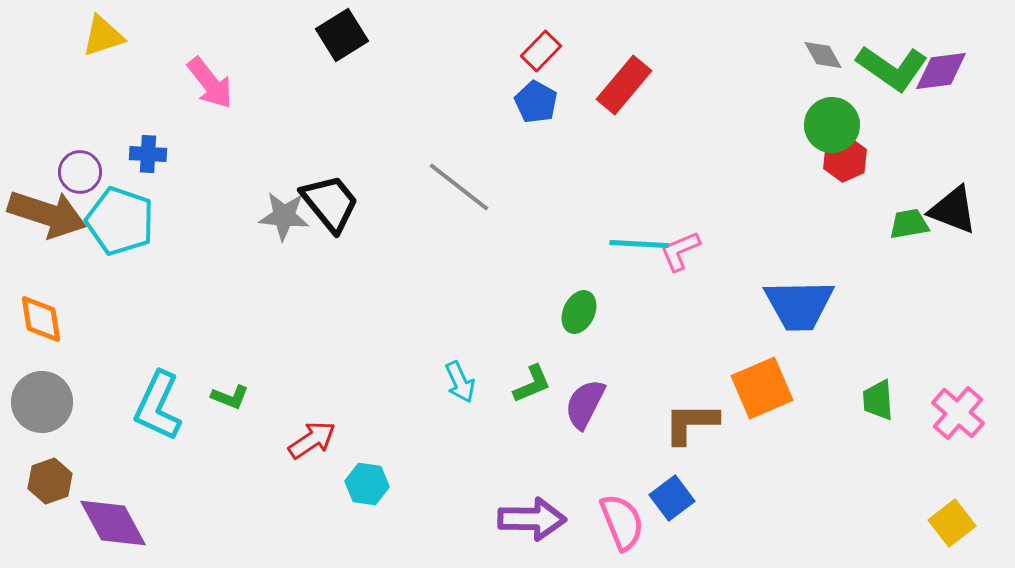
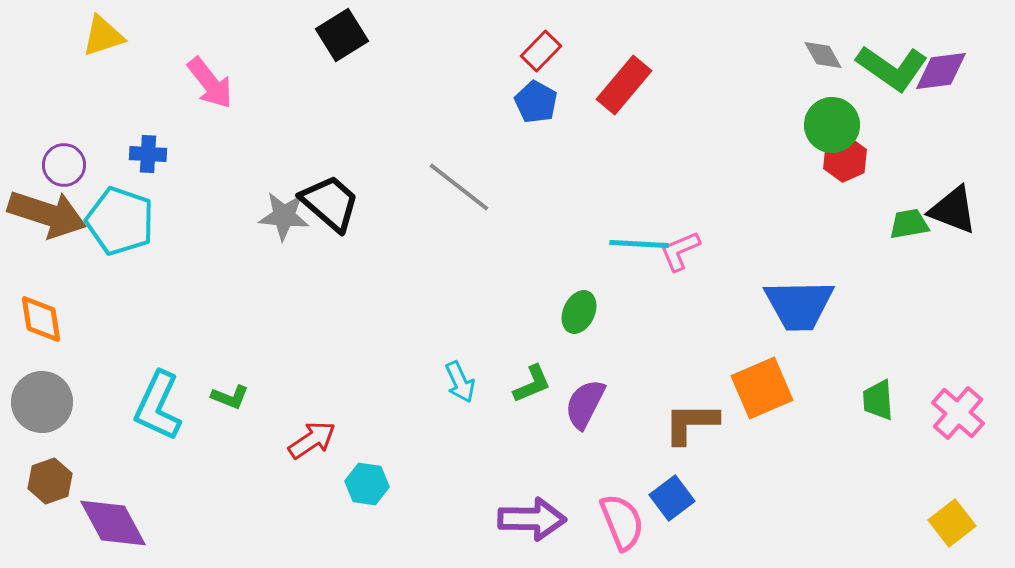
purple circle at (80, 172): moved 16 px left, 7 px up
black trapezoid at (330, 203): rotated 10 degrees counterclockwise
